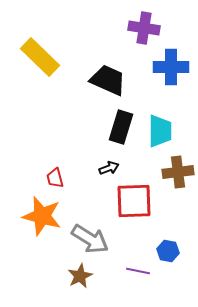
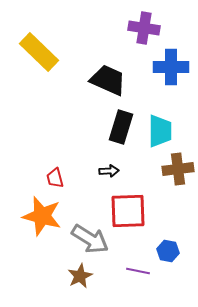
yellow rectangle: moved 1 px left, 5 px up
black arrow: moved 3 px down; rotated 18 degrees clockwise
brown cross: moved 3 px up
red square: moved 6 px left, 10 px down
